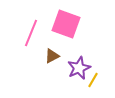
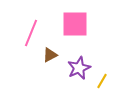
pink square: moved 9 px right; rotated 20 degrees counterclockwise
brown triangle: moved 2 px left, 1 px up
yellow line: moved 9 px right, 1 px down
